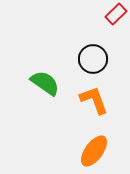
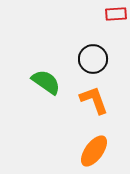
red rectangle: rotated 40 degrees clockwise
green semicircle: moved 1 px right, 1 px up
